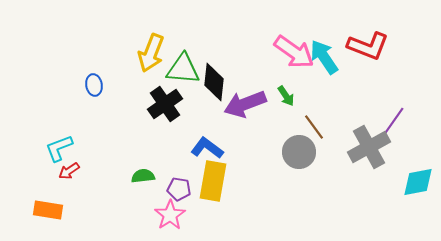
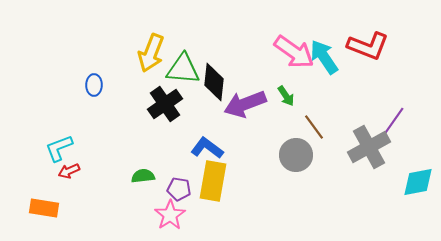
blue ellipse: rotated 10 degrees clockwise
gray circle: moved 3 px left, 3 px down
red arrow: rotated 10 degrees clockwise
orange rectangle: moved 4 px left, 2 px up
